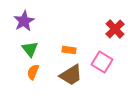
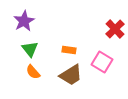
orange semicircle: rotated 63 degrees counterclockwise
